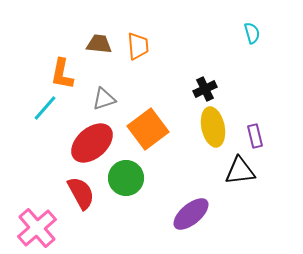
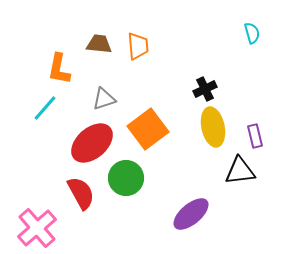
orange L-shape: moved 3 px left, 5 px up
